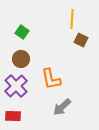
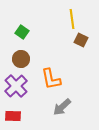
yellow line: rotated 12 degrees counterclockwise
